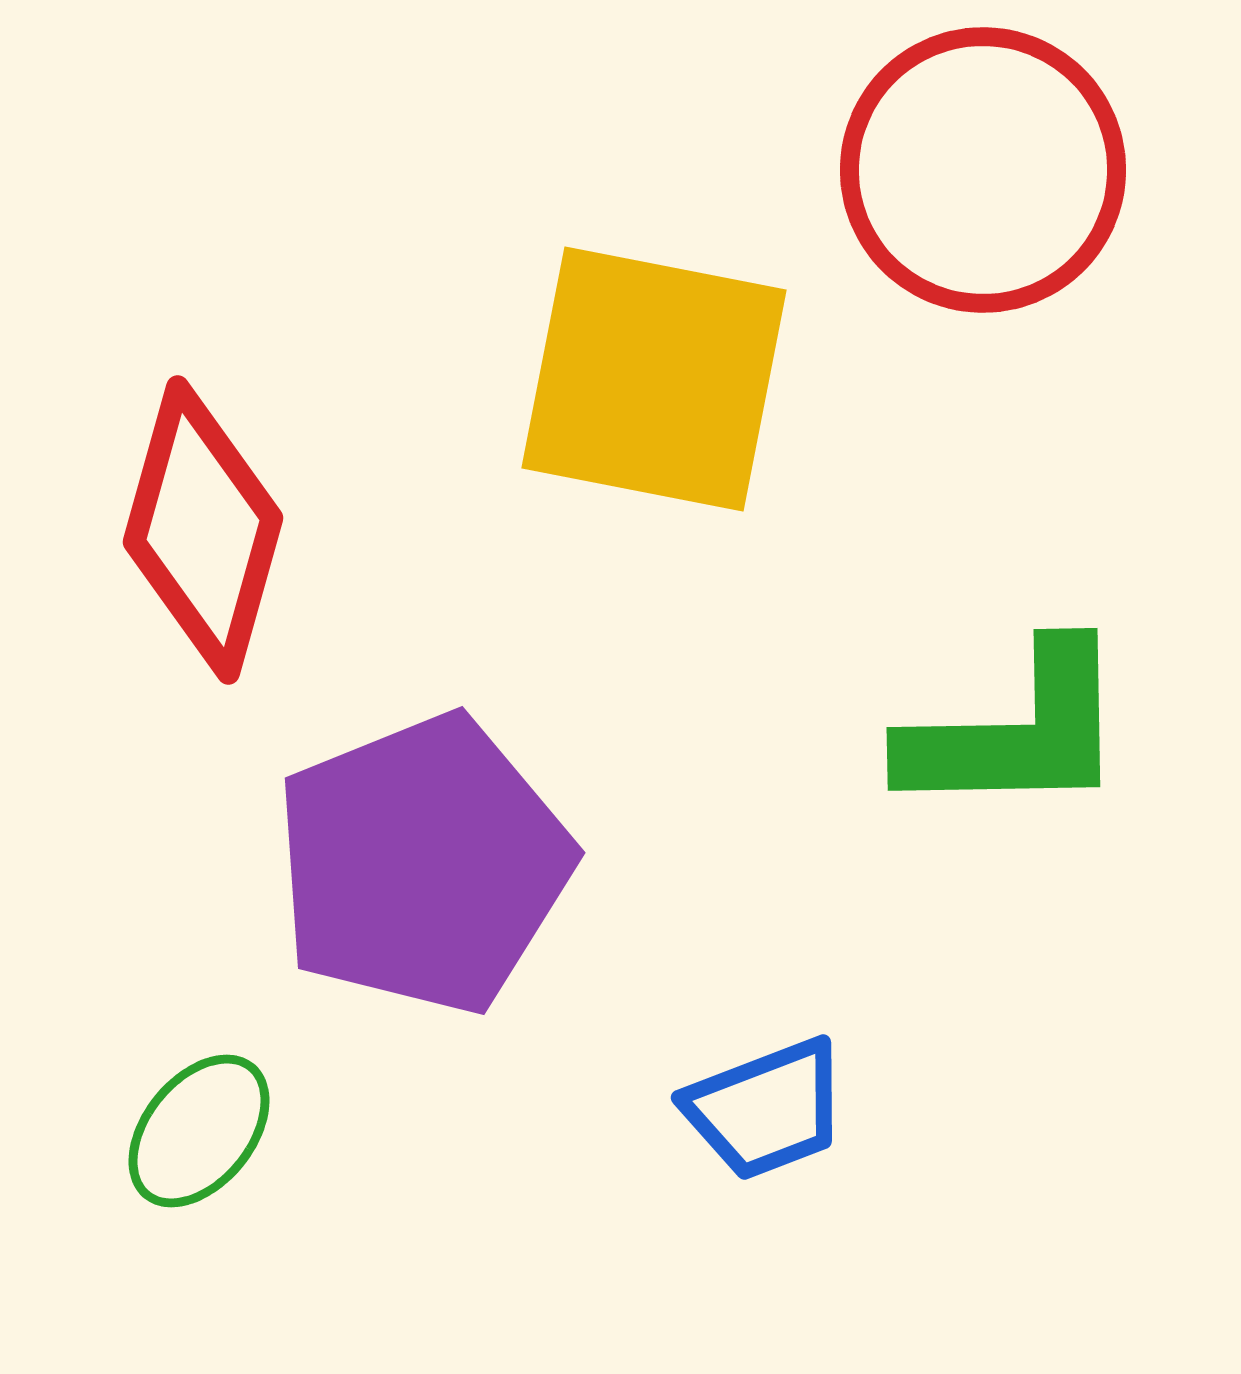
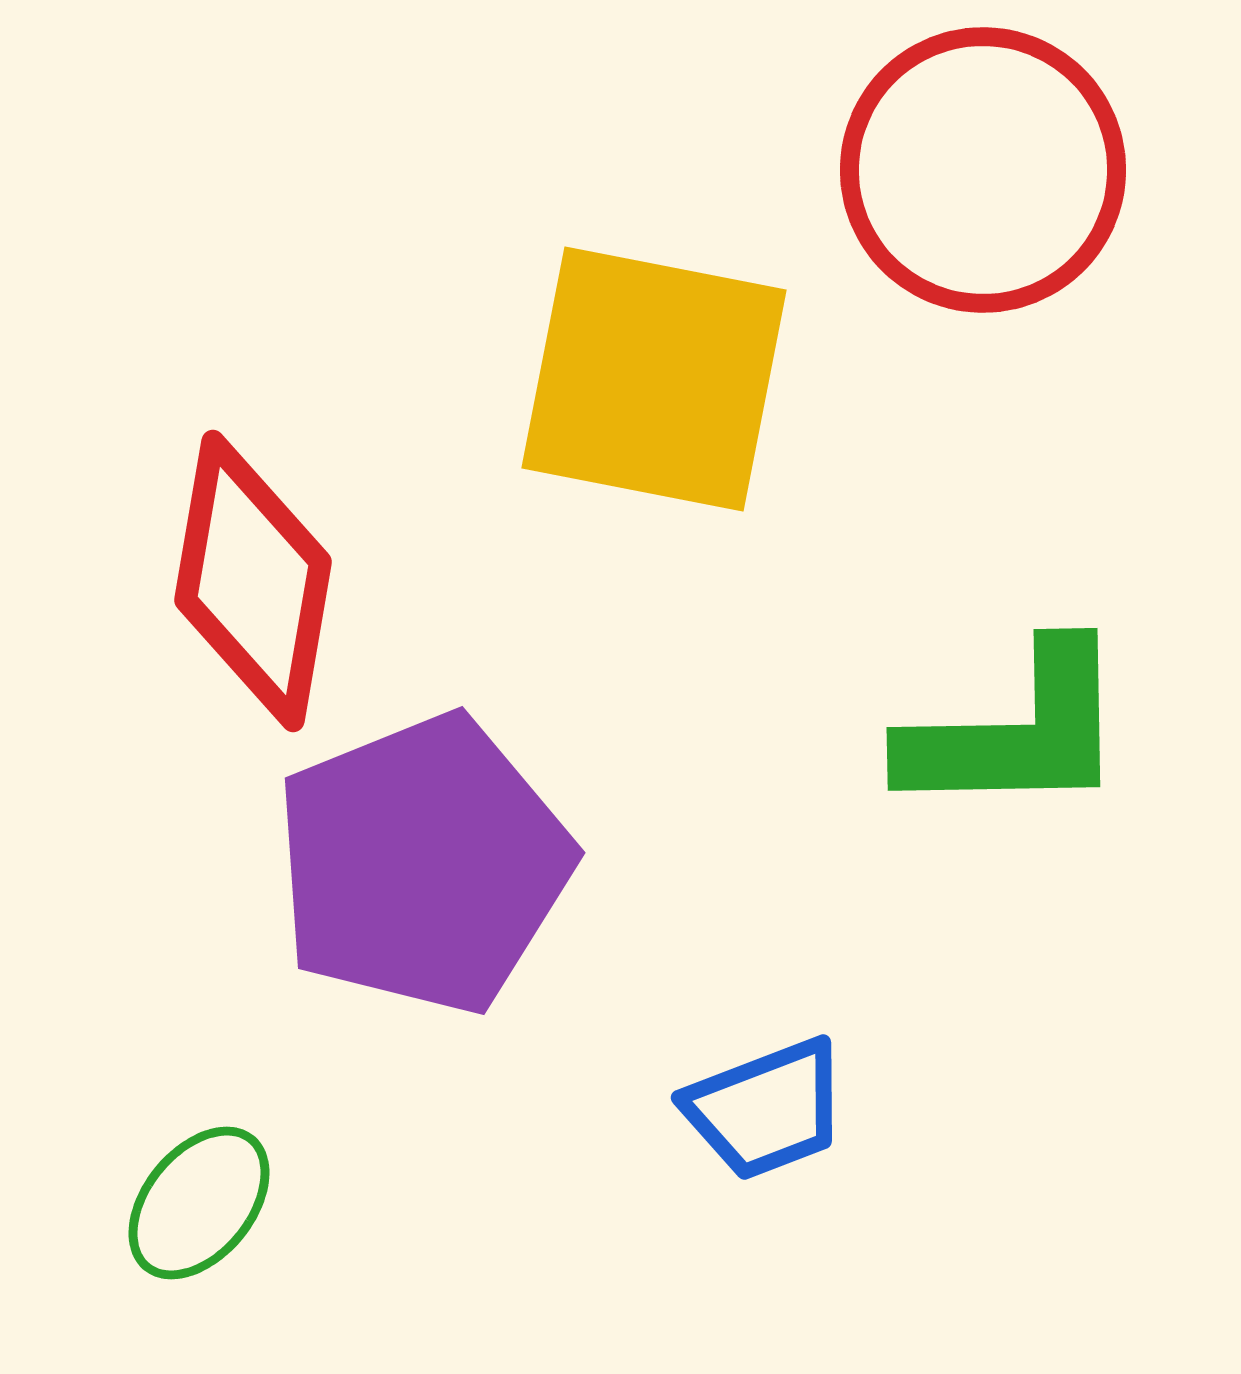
red diamond: moved 50 px right, 51 px down; rotated 6 degrees counterclockwise
green ellipse: moved 72 px down
